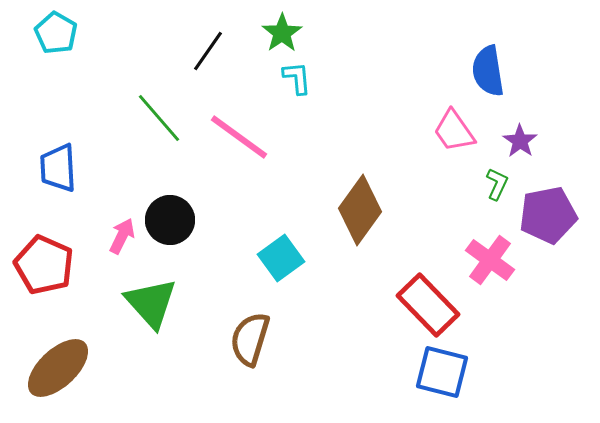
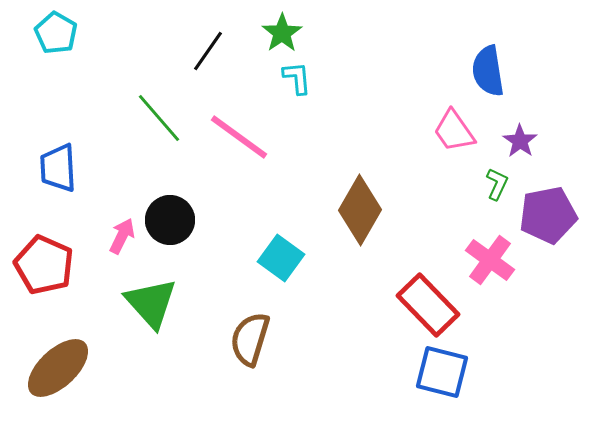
brown diamond: rotated 6 degrees counterclockwise
cyan square: rotated 18 degrees counterclockwise
